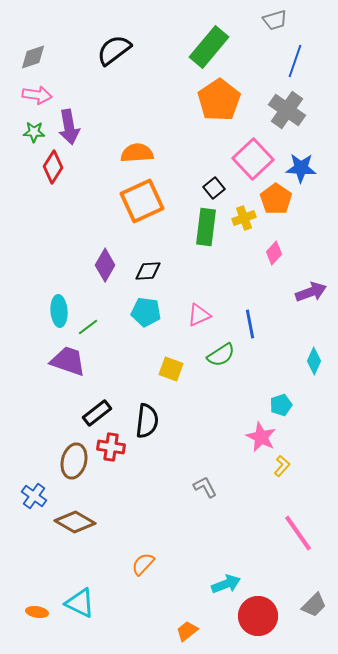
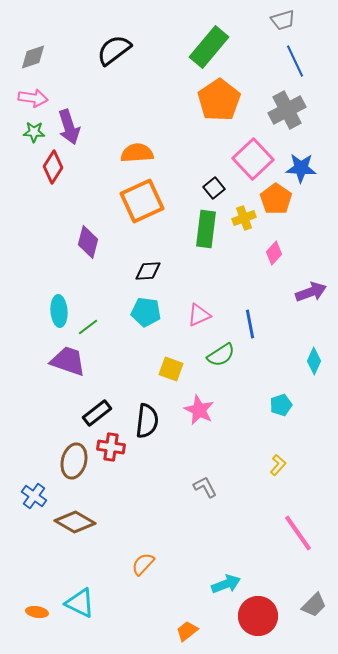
gray trapezoid at (275, 20): moved 8 px right
blue line at (295, 61): rotated 44 degrees counterclockwise
pink arrow at (37, 95): moved 4 px left, 3 px down
gray cross at (287, 110): rotated 27 degrees clockwise
purple arrow at (69, 127): rotated 8 degrees counterclockwise
green rectangle at (206, 227): moved 2 px down
purple diamond at (105, 265): moved 17 px left, 23 px up; rotated 16 degrees counterclockwise
pink star at (261, 437): moved 62 px left, 27 px up
yellow L-shape at (282, 466): moved 4 px left, 1 px up
